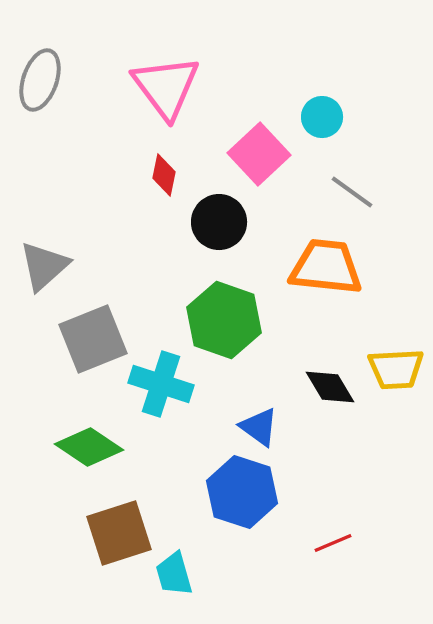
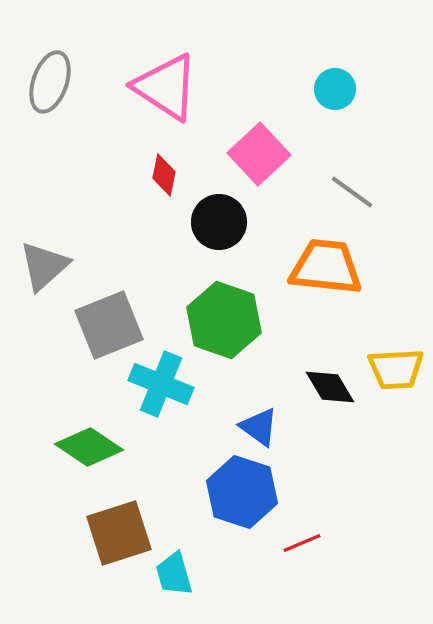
gray ellipse: moved 10 px right, 2 px down
pink triangle: rotated 20 degrees counterclockwise
cyan circle: moved 13 px right, 28 px up
gray square: moved 16 px right, 14 px up
cyan cross: rotated 4 degrees clockwise
red line: moved 31 px left
